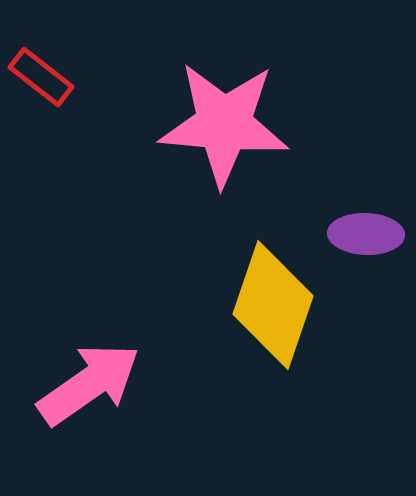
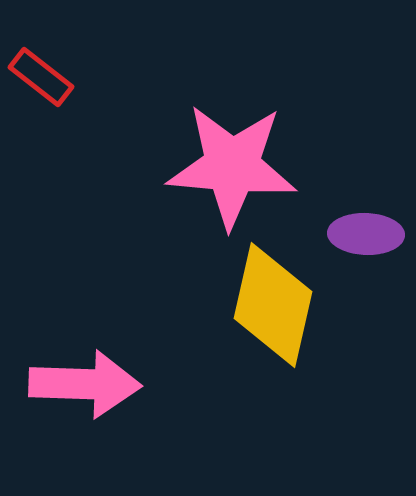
pink star: moved 8 px right, 42 px down
yellow diamond: rotated 6 degrees counterclockwise
pink arrow: moved 4 px left; rotated 37 degrees clockwise
